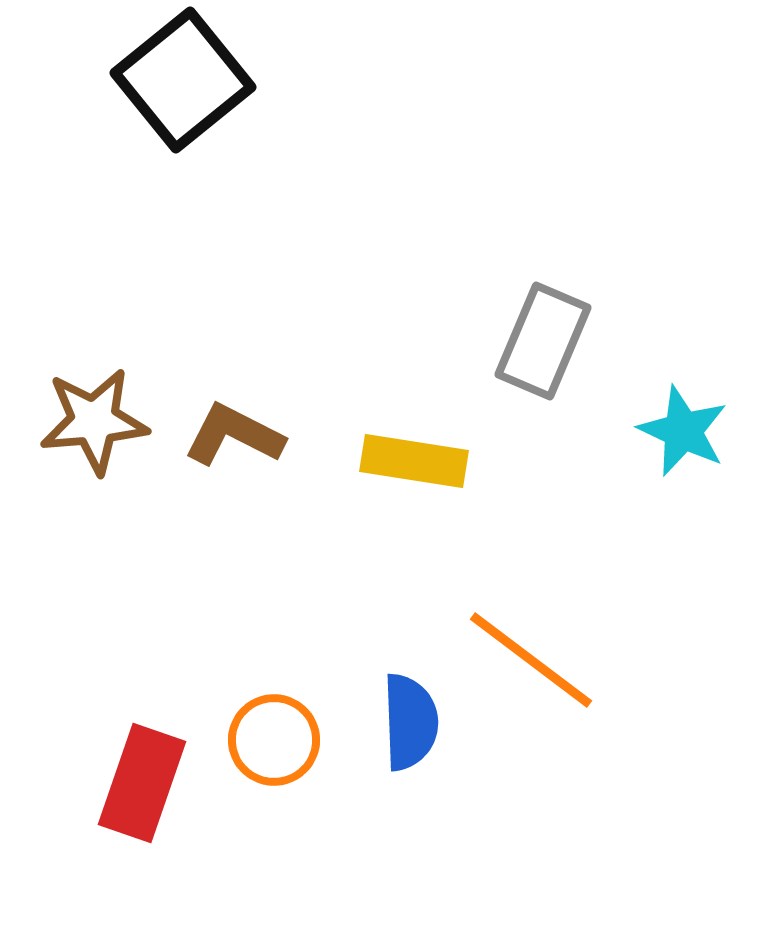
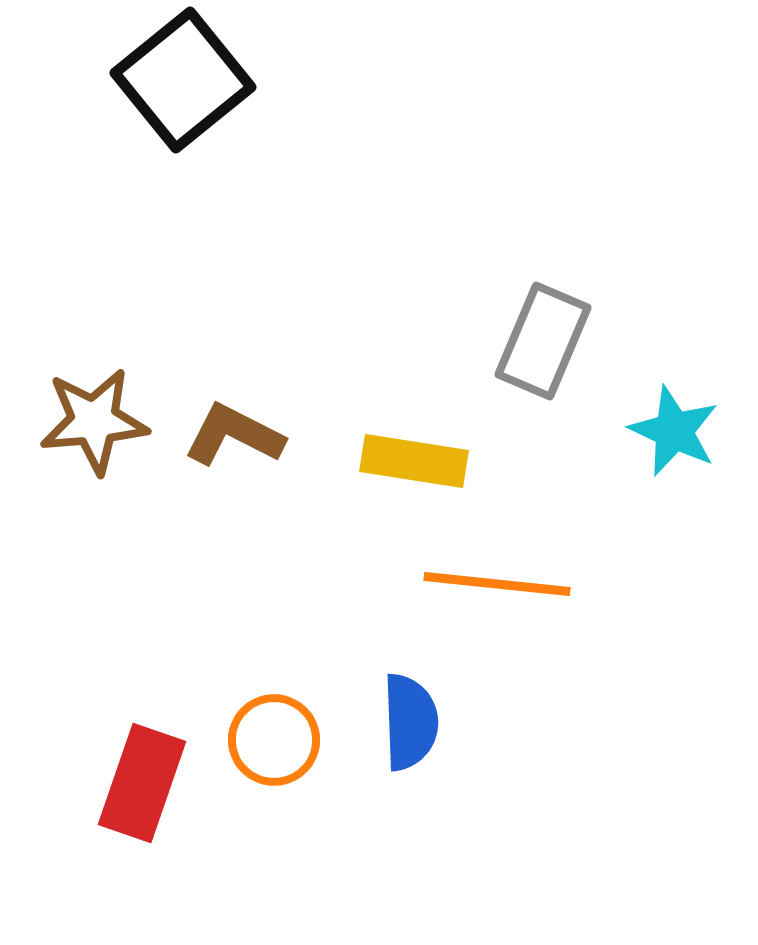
cyan star: moved 9 px left
orange line: moved 34 px left, 76 px up; rotated 31 degrees counterclockwise
